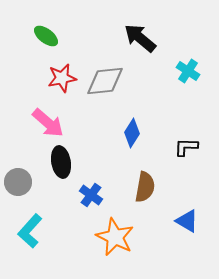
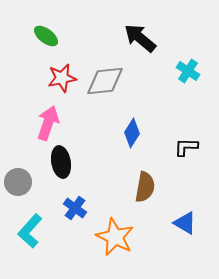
pink arrow: rotated 112 degrees counterclockwise
blue cross: moved 16 px left, 13 px down
blue triangle: moved 2 px left, 2 px down
